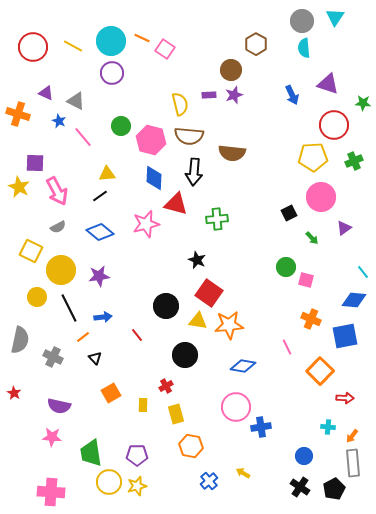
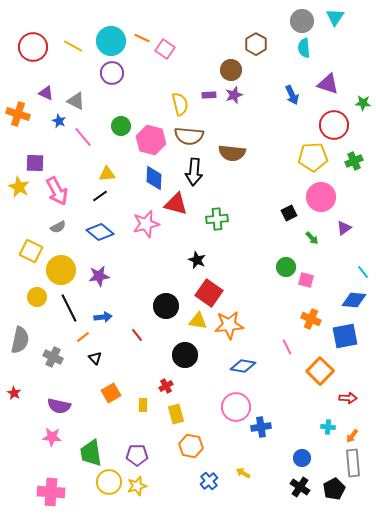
red arrow at (345, 398): moved 3 px right
blue circle at (304, 456): moved 2 px left, 2 px down
